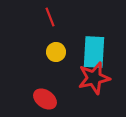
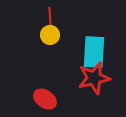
red line: rotated 18 degrees clockwise
yellow circle: moved 6 px left, 17 px up
